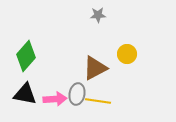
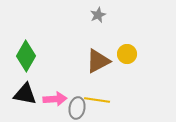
gray star: rotated 21 degrees counterclockwise
green diamond: rotated 12 degrees counterclockwise
brown triangle: moved 3 px right, 7 px up
gray ellipse: moved 14 px down
yellow line: moved 1 px left, 1 px up
